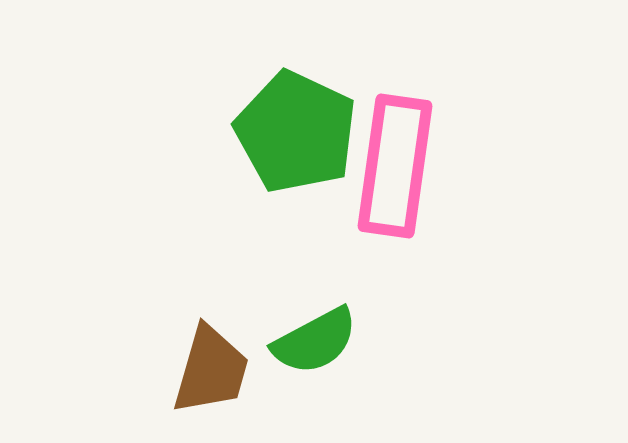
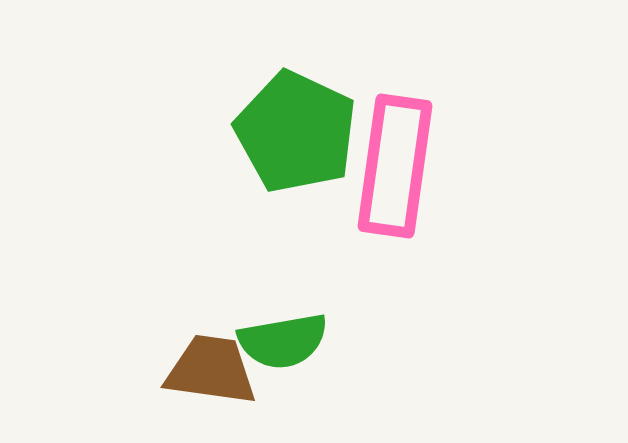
green semicircle: moved 32 px left; rotated 18 degrees clockwise
brown trapezoid: rotated 98 degrees counterclockwise
